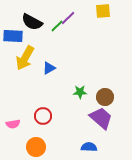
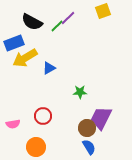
yellow square: rotated 14 degrees counterclockwise
blue rectangle: moved 1 px right, 7 px down; rotated 24 degrees counterclockwise
yellow arrow: rotated 30 degrees clockwise
brown circle: moved 18 px left, 31 px down
purple trapezoid: rotated 105 degrees counterclockwise
blue semicircle: rotated 56 degrees clockwise
